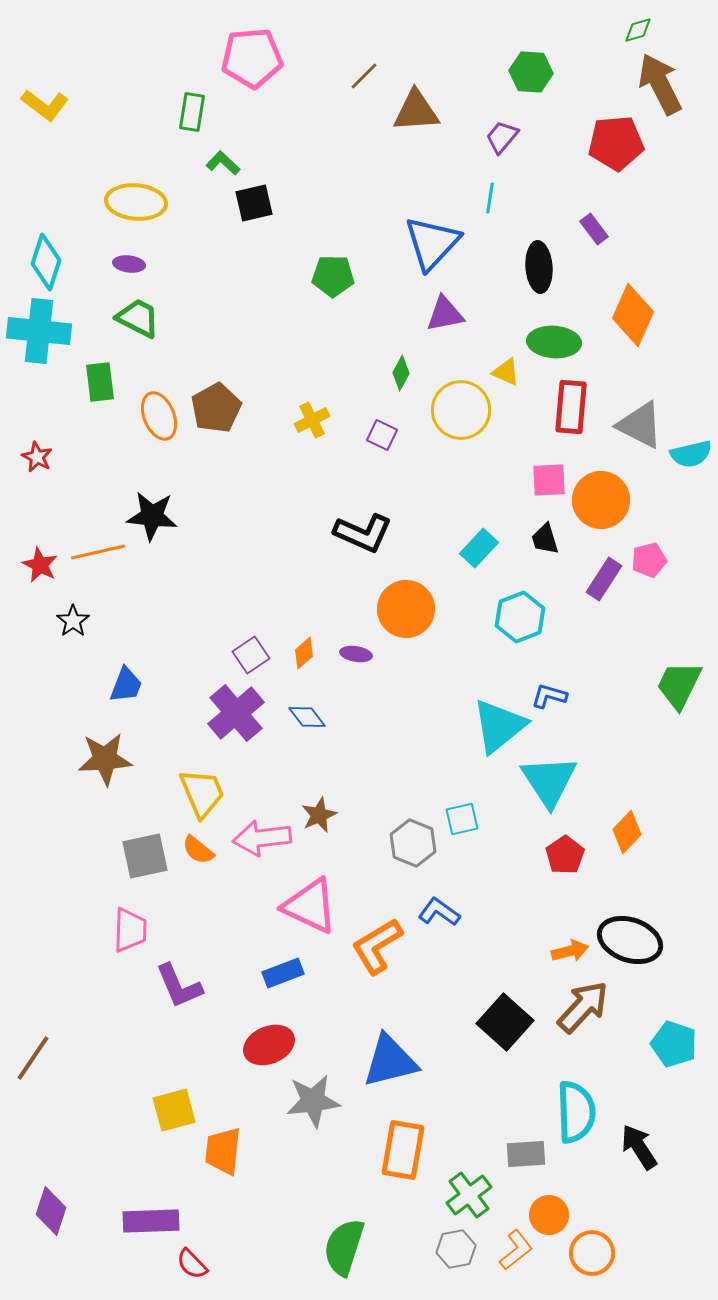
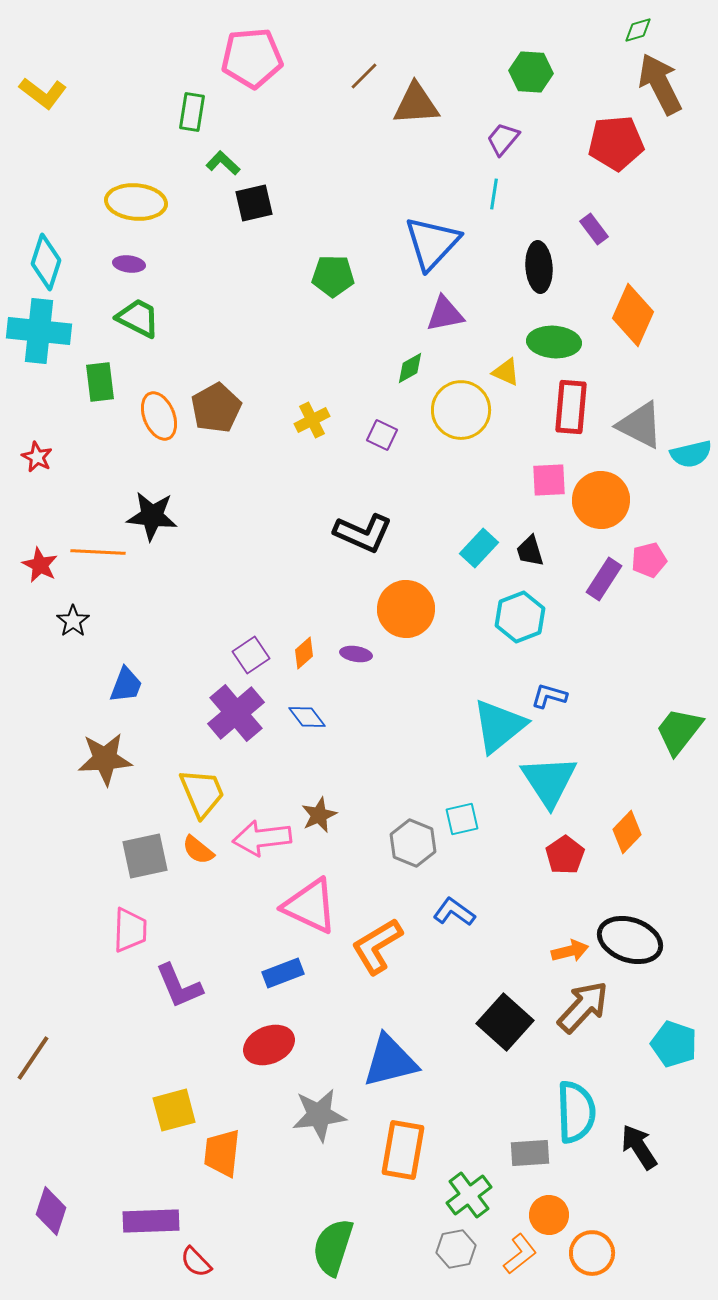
yellow L-shape at (45, 105): moved 2 px left, 12 px up
brown triangle at (416, 111): moved 7 px up
purple trapezoid at (502, 137): moved 1 px right, 2 px down
cyan line at (490, 198): moved 4 px right, 4 px up
green diamond at (401, 373): moved 9 px right, 5 px up; rotated 32 degrees clockwise
black trapezoid at (545, 539): moved 15 px left, 12 px down
orange line at (98, 552): rotated 16 degrees clockwise
green trapezoid at (679, 685): moved 46 px down; rotated 12 degrees clockwise
blue L-shape at (439, 912): moved 15 px right
gray star at (313, 1101): moved 6 px right, 14 px down
orange trapezoid at (223, 1151): moved 1 px left, 2 px down
gray rectangle at (526, 1154): moved 4 px right, 1 px up
green semicircle at (344, 1247): moved 11 px left
orange L-shape at (516, 1250): moved 4 px right, 4 px down
red semicircle at (192, 1264): moved 4 px right, 2 px up
